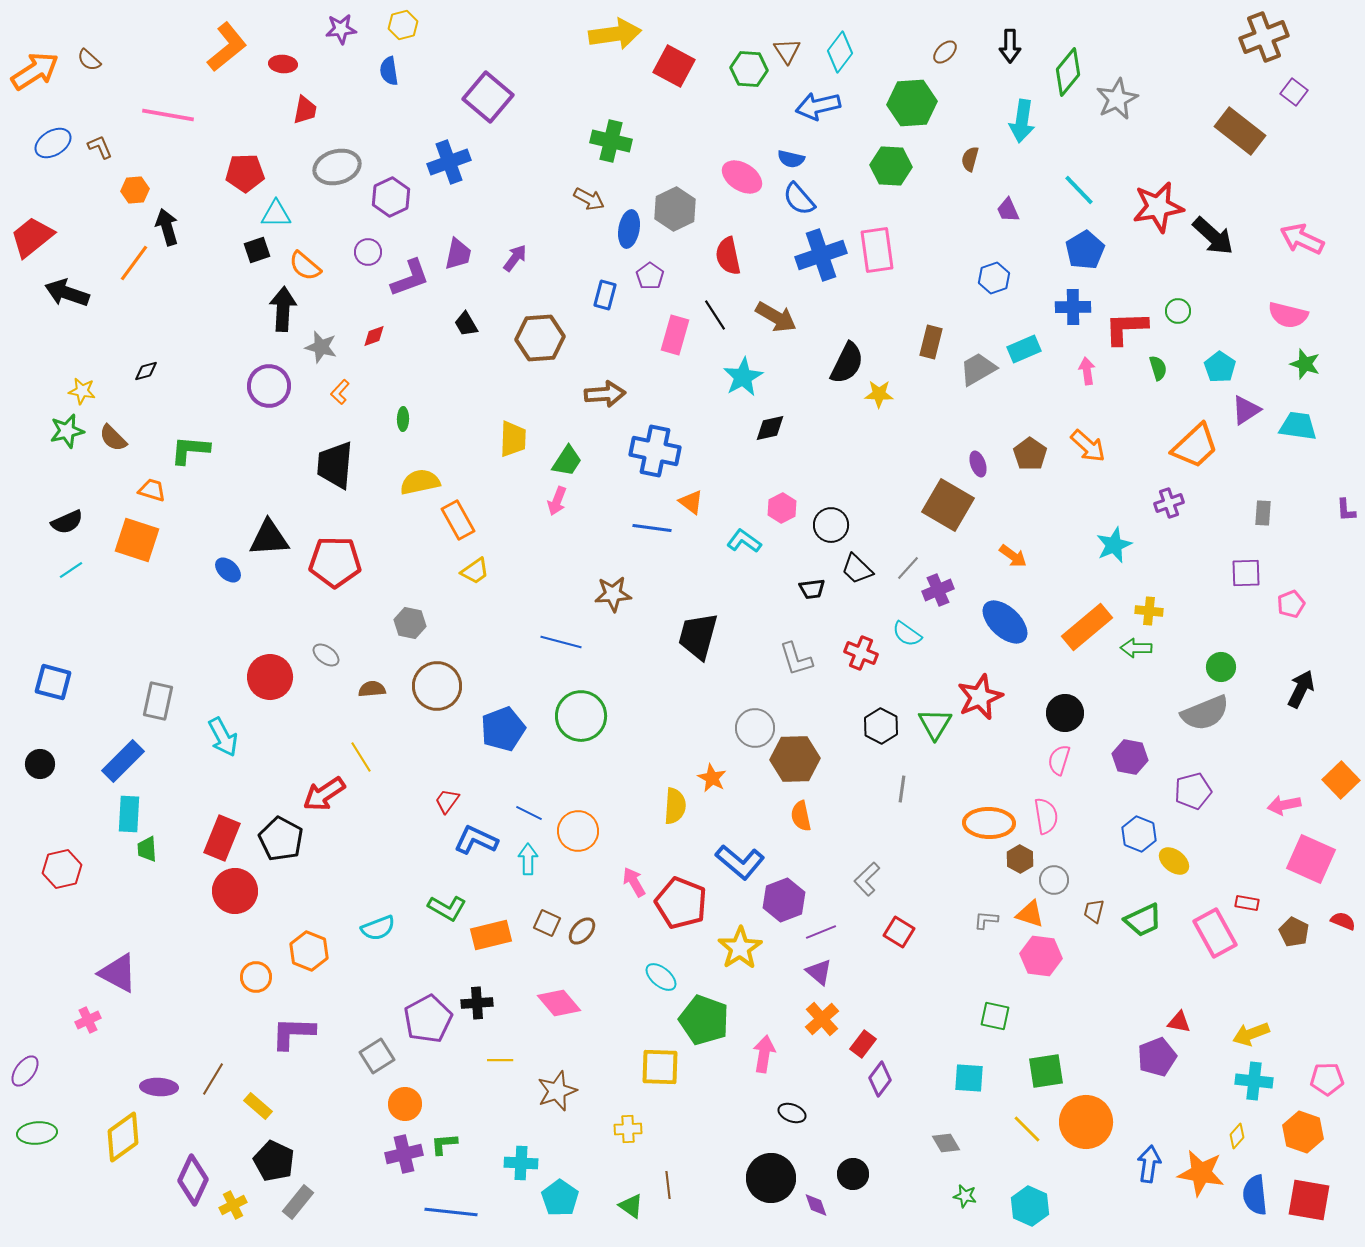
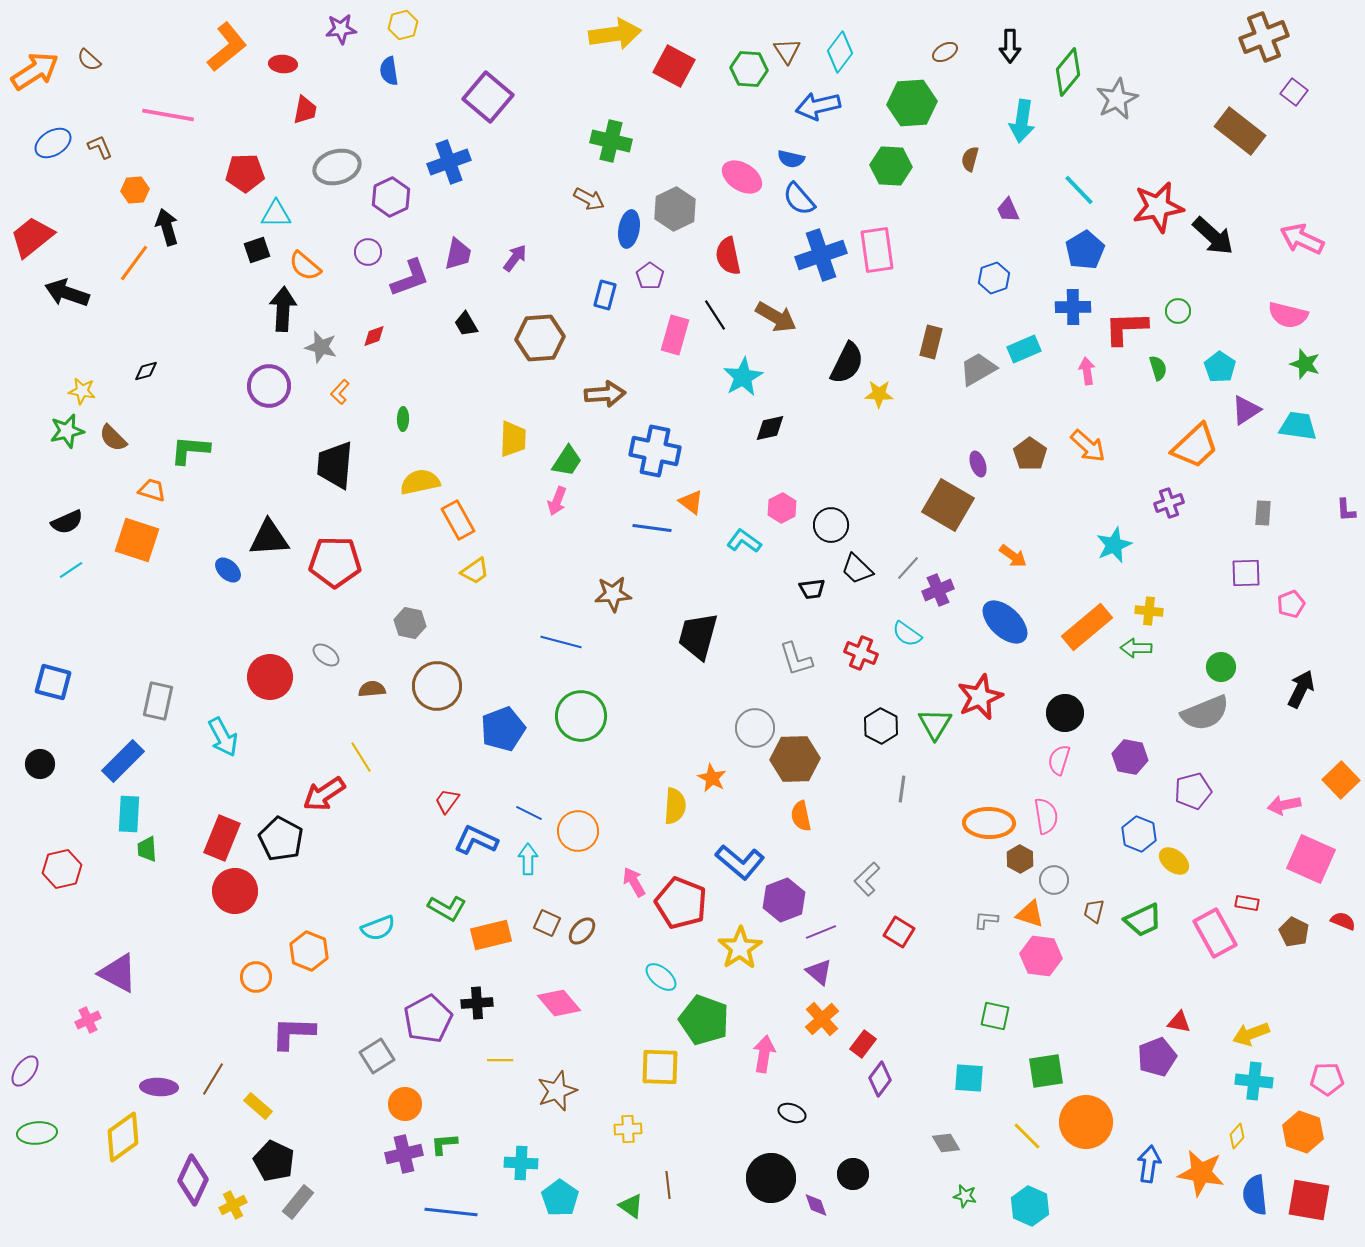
brown ellipse at (945, 52): rotated 15 degrees clockwise
yellow line at (1027, 1129): moved 7 px down
